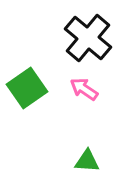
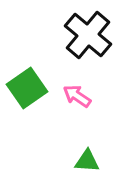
black cross: moved 3 px up
pink arrow: moved 7 px left, 7 px down
